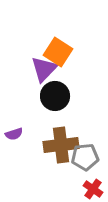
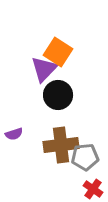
black circle: moved 3 px right, 1 px up
